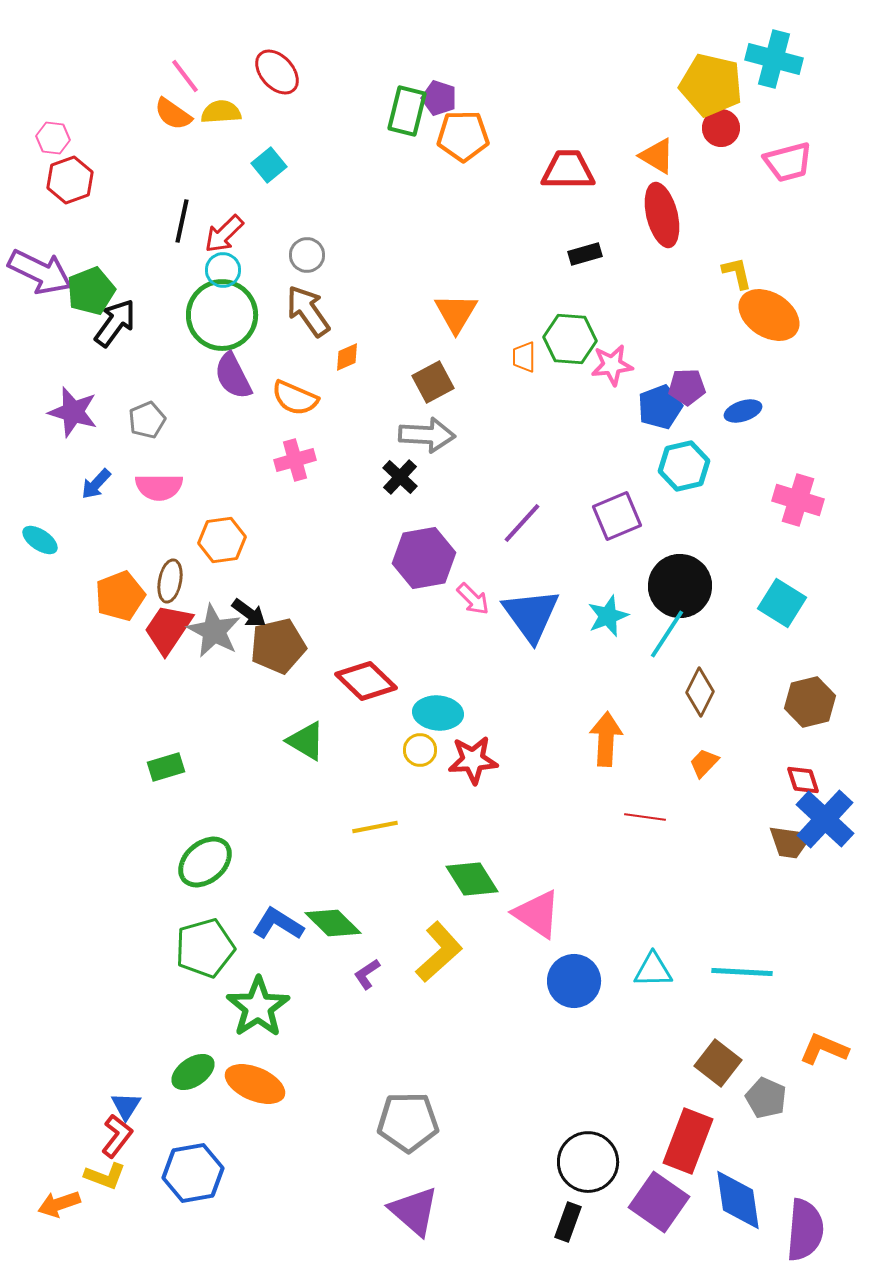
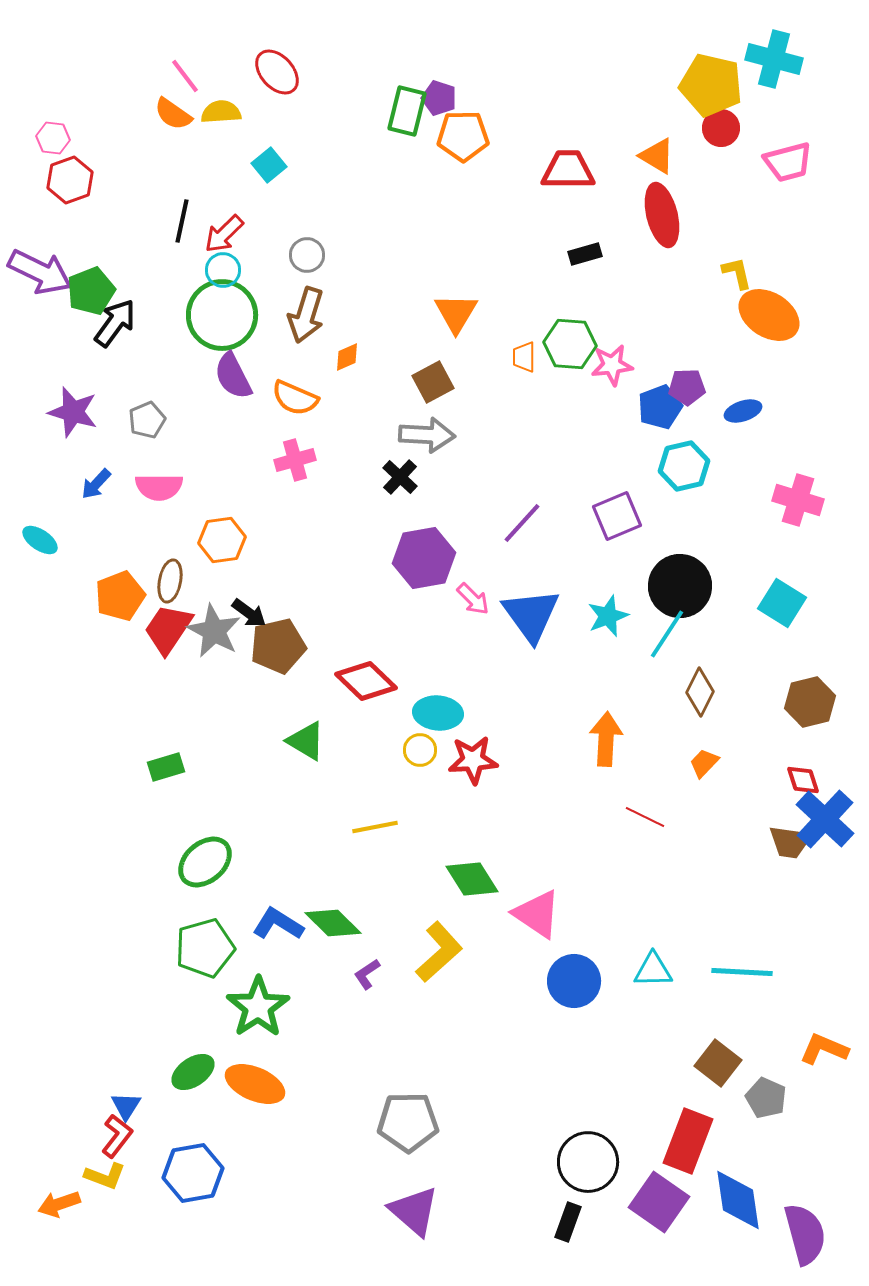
brown arrow at (308, 311): moved 2 px left, 4 px down; rotated 128 degrees counterclockwise
green hexagon at (570, 339): moved 5 px down
red line at (645, 817): rotated 18 degrees clockwise
purple semicircle at (805, 1230): moved 4 px down; rotated 20 degrees counterclockwise
